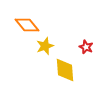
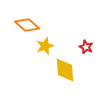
orange diamond: rotated 10 degrees counterclockwise
